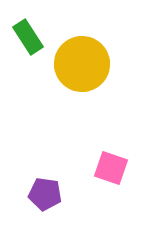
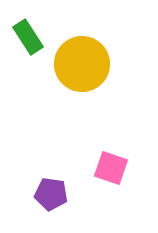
purple pentagon: moved 6 px right
